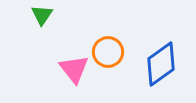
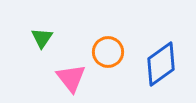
green triangle: moved 23 px down
pink triangle: moved 3 px left, 9 px down
